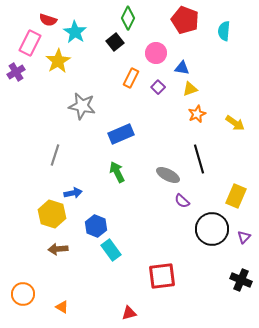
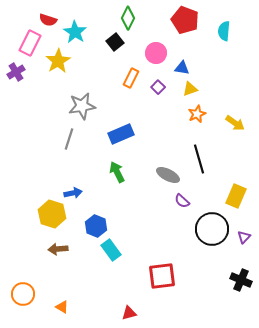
gray star: rotated 20 degrees counterclockwise
gray line: moved 14 px right, 16 px up
